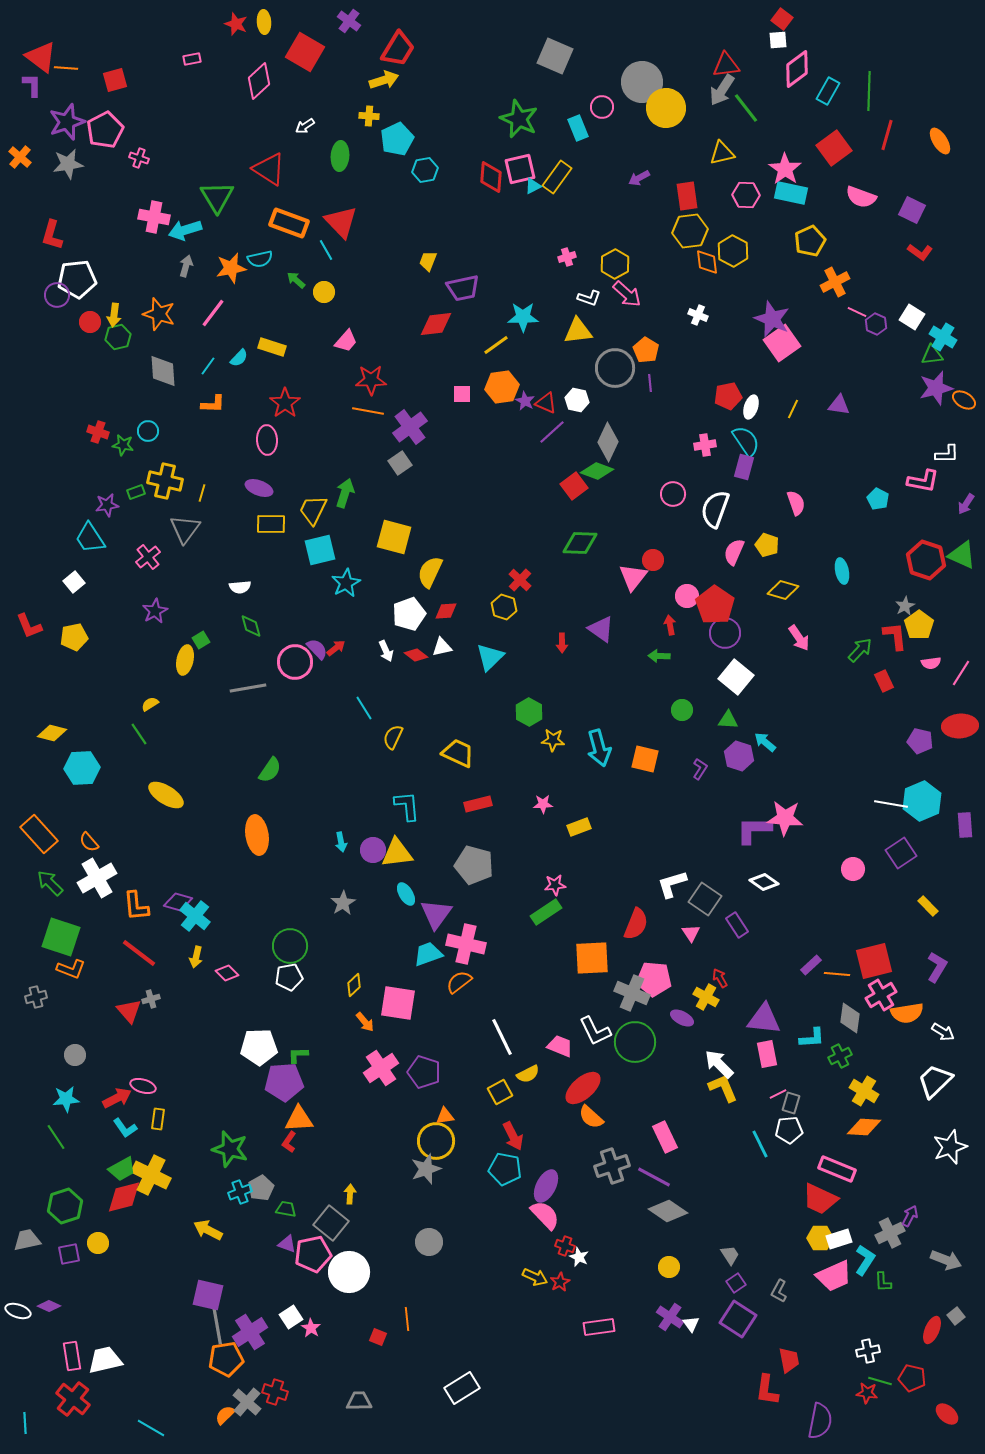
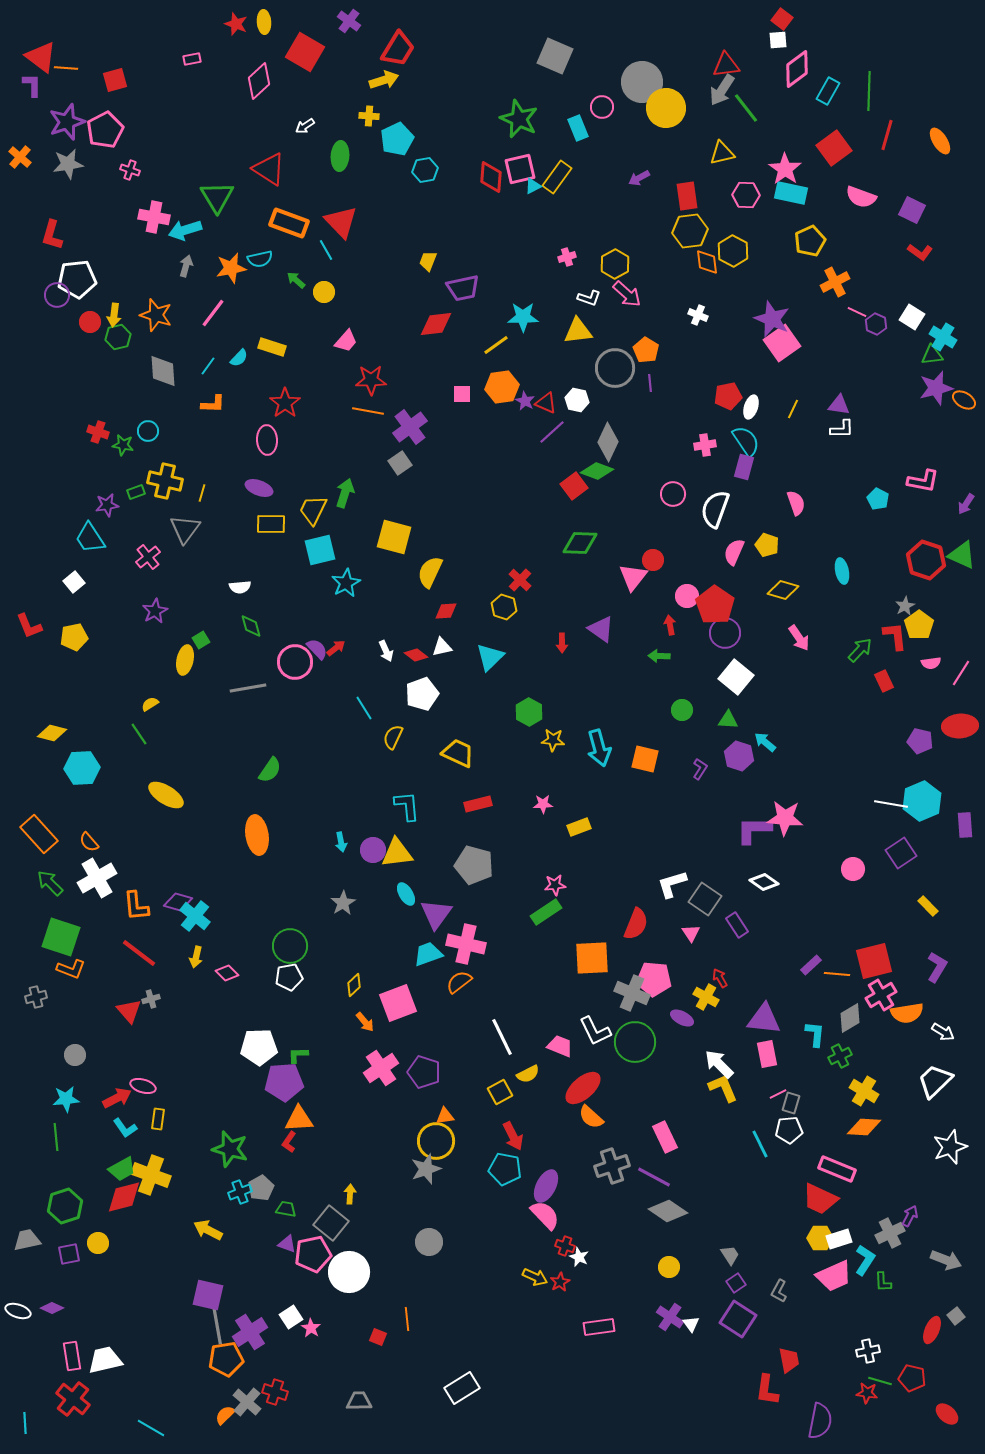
pink cross at (139, 158): moved 9 px left, 12 px down
orange star at (159, 314): moved 3 px left, 1 px down
white L-shape at (947, 454): moved 105 px left, 25 px up
white pentagon at (409, 614): moved 13 px right, 80 px down
pink square at (398, 1003): rotated 30 degrees counterclockwise
gray diamond at (850, 1018): rotated 52 degrees clockwise
cyan L-shape at (812, 1038): moved 3 px right, 4 px up; rotated 80 degrees counterclockwise
green line at (56, 1137): rotated 28 degrees clockwise
yellow cross at (151, 1175): rotated 6 degrees counterclockwise
purple diamond at (49, 1306): moved 3 px right, 2 px down
